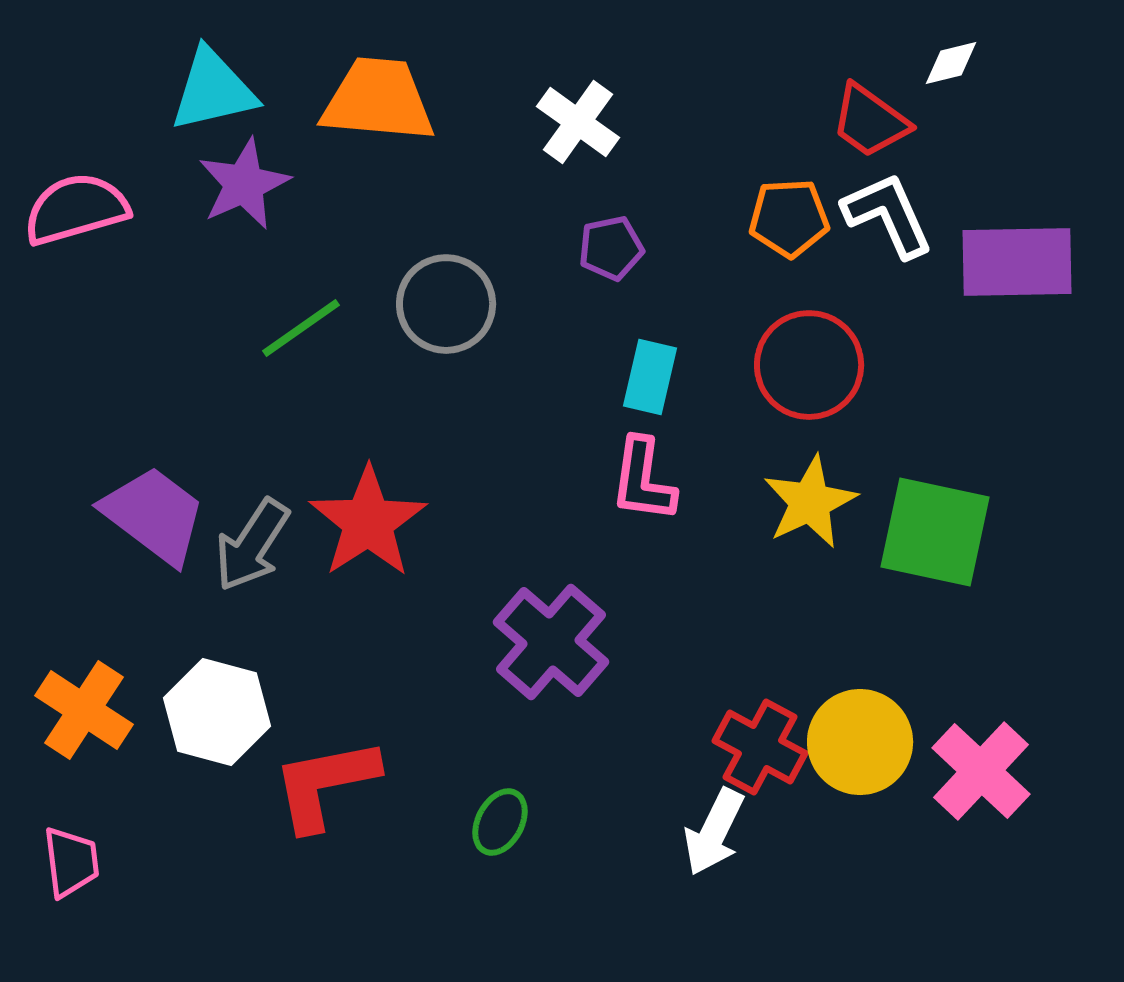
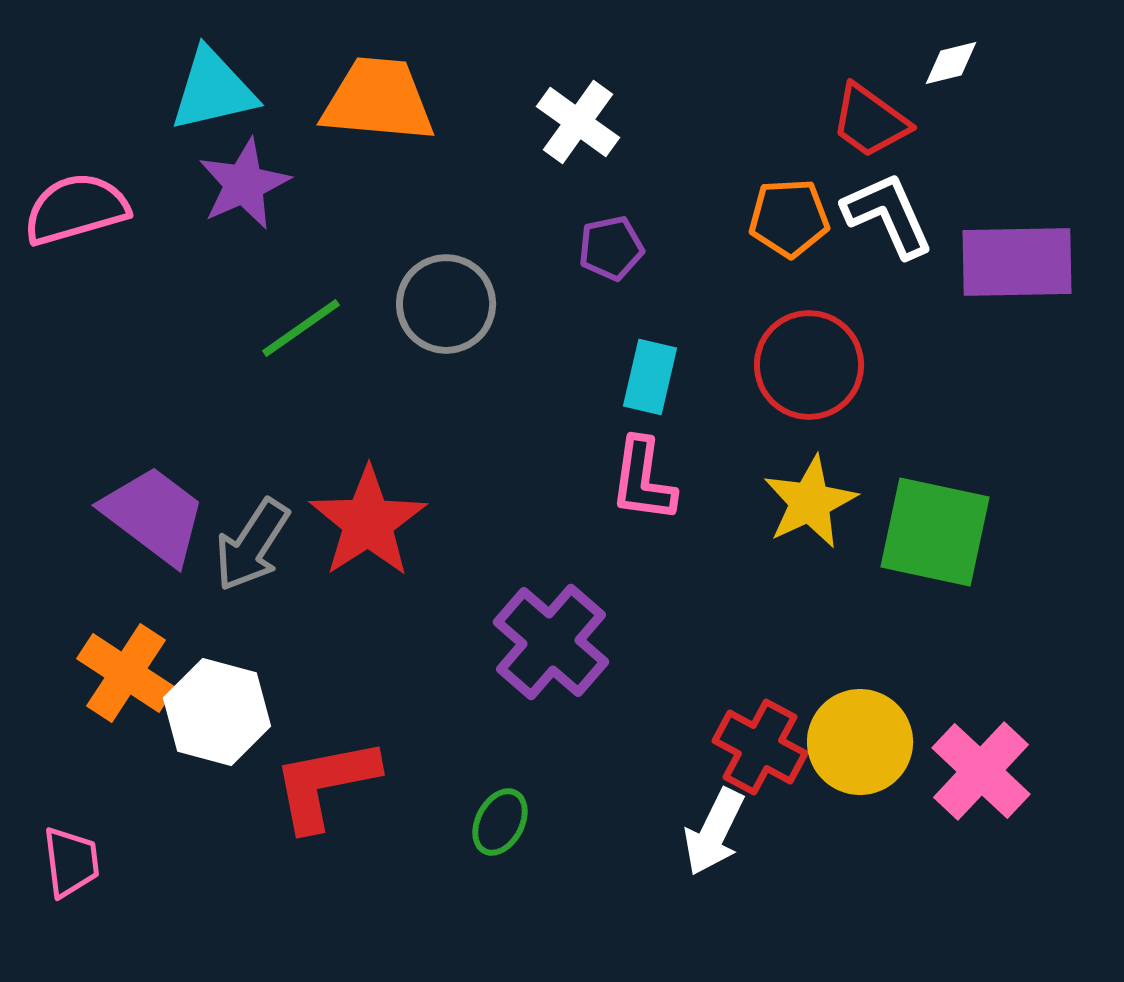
orange cross: moved 42 px right, 37 px up
